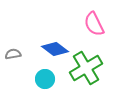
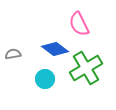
pink semicircle: moved 15 px left
